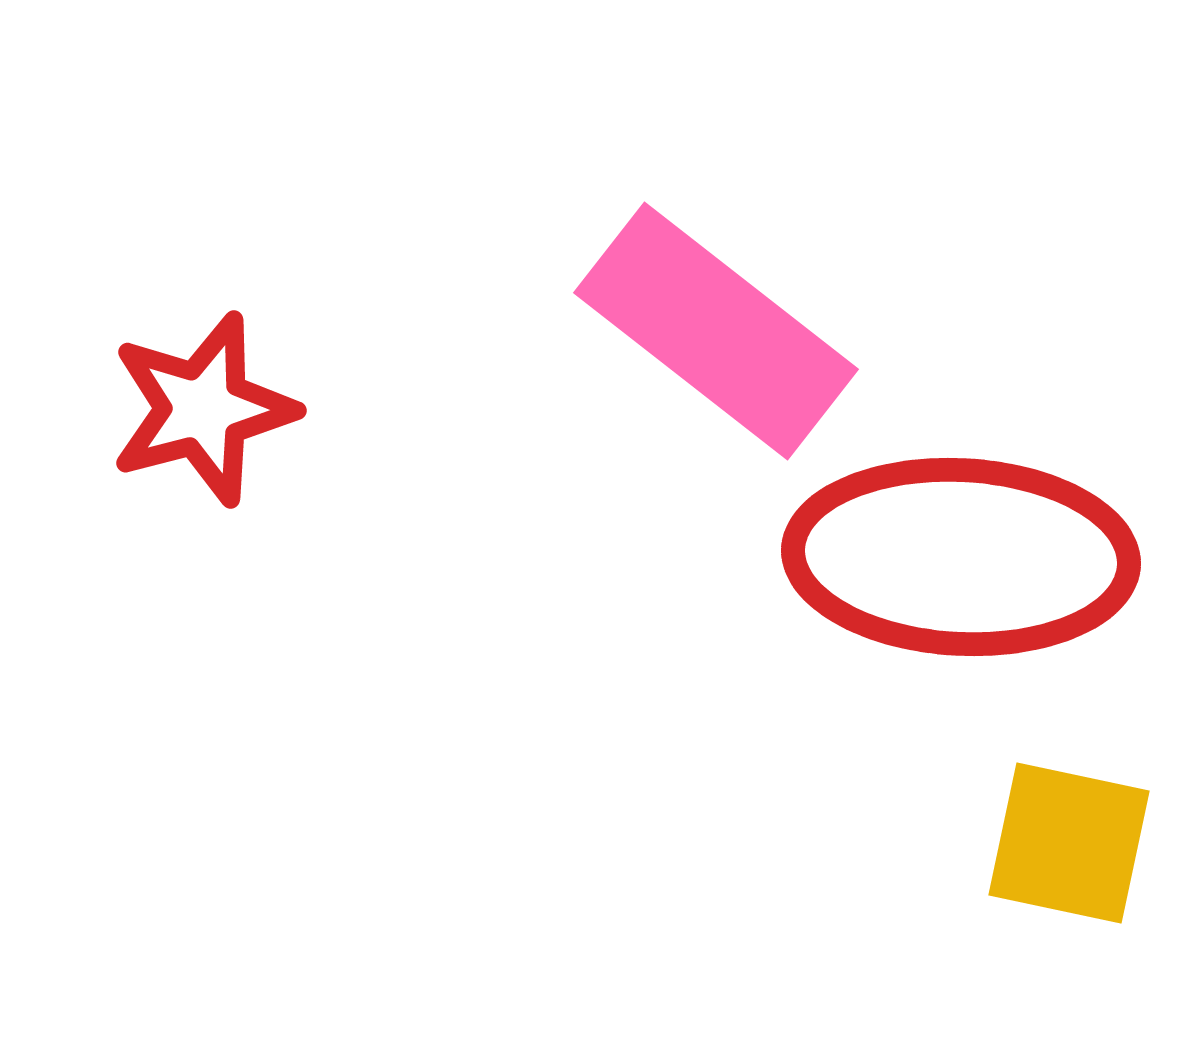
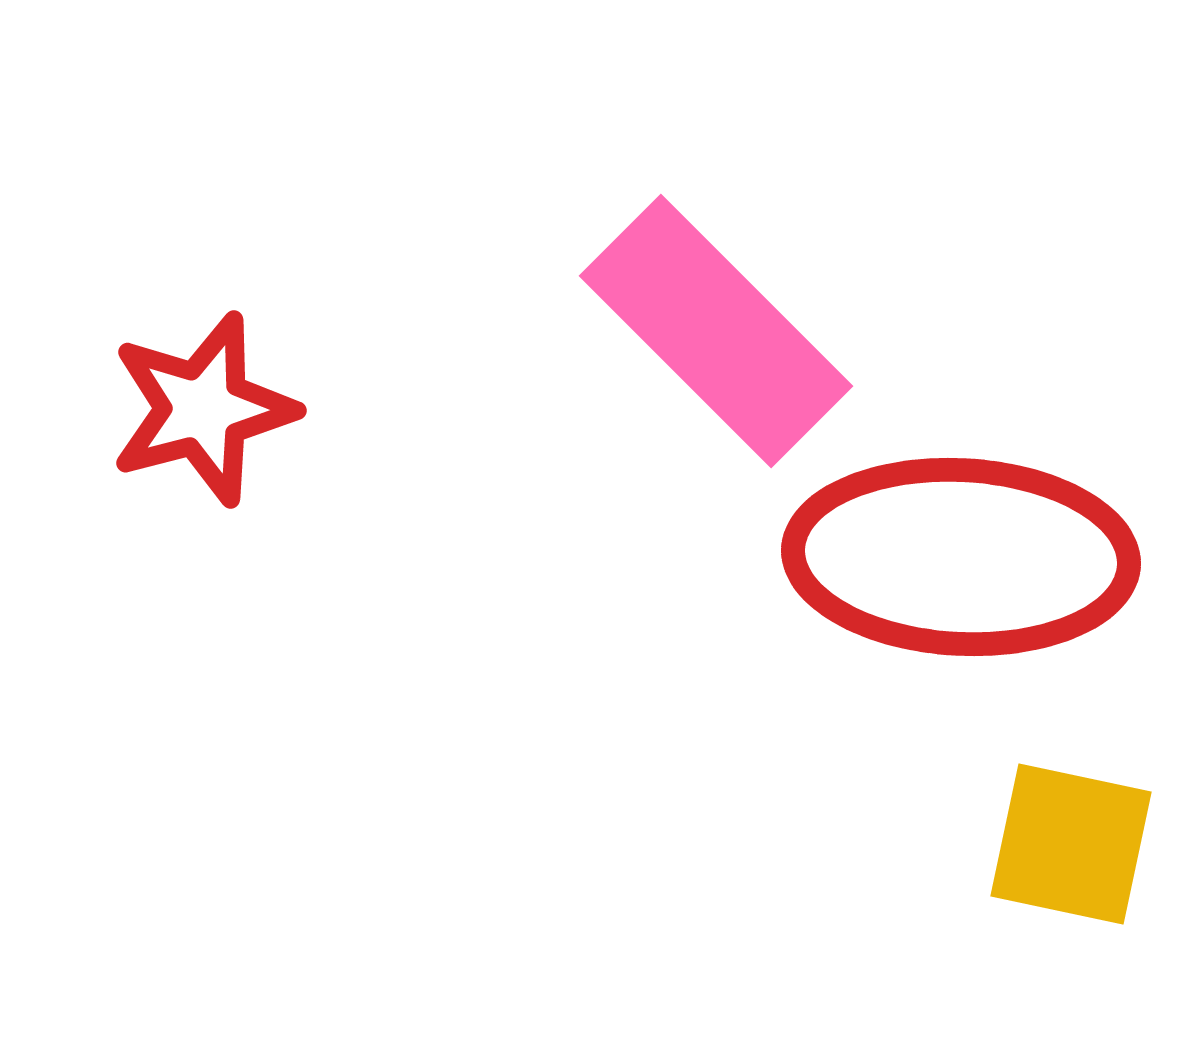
pink rectangle: rotated 7 degrees clockwise
yellow square: moved 2 px right, 1 px down
